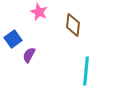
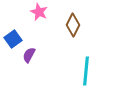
brown diamond: rotated 20 degrees clockwise
